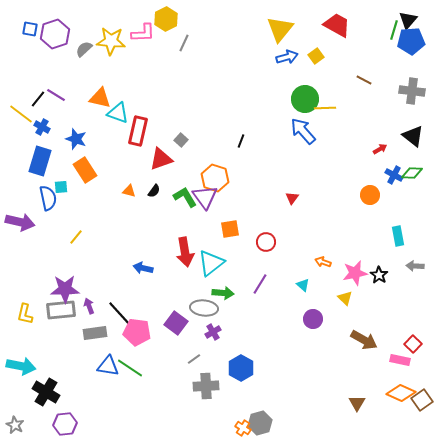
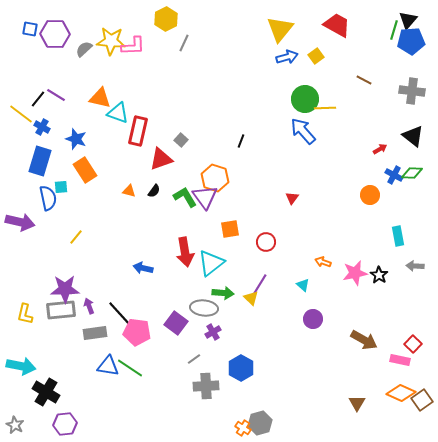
pink L-shape at (143, 33): moved 10 px left, 13 px down
purple hexagon at (55, 34): rotated 20 degrees clockwise
yellow triangle at (345, 298): moved 94 px left
